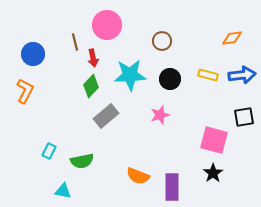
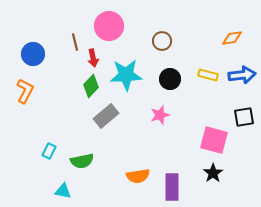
pink circle: moved 2 px right, 1 px down
cyan star: moved 4 px left
orange semicircle: rotated 30 degrees counterclockwise
